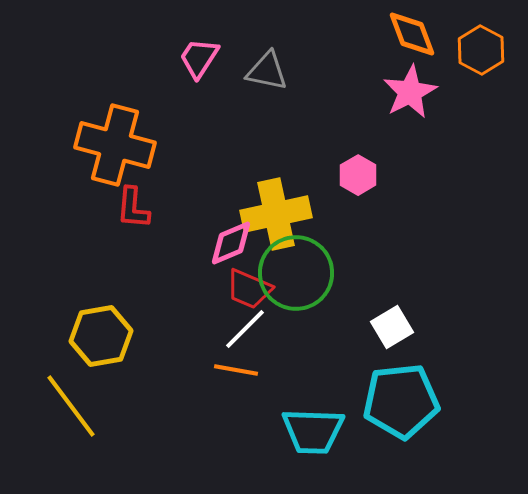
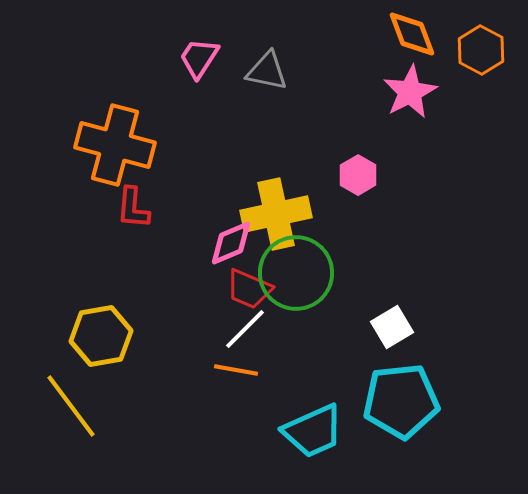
cyan trapezoid: rotated 26 degrees counterclockwise
